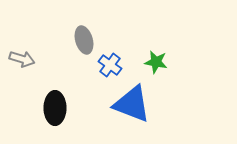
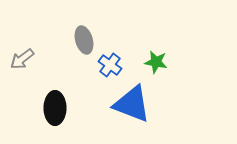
gray arrow: rotated 125 degrees clockwise
